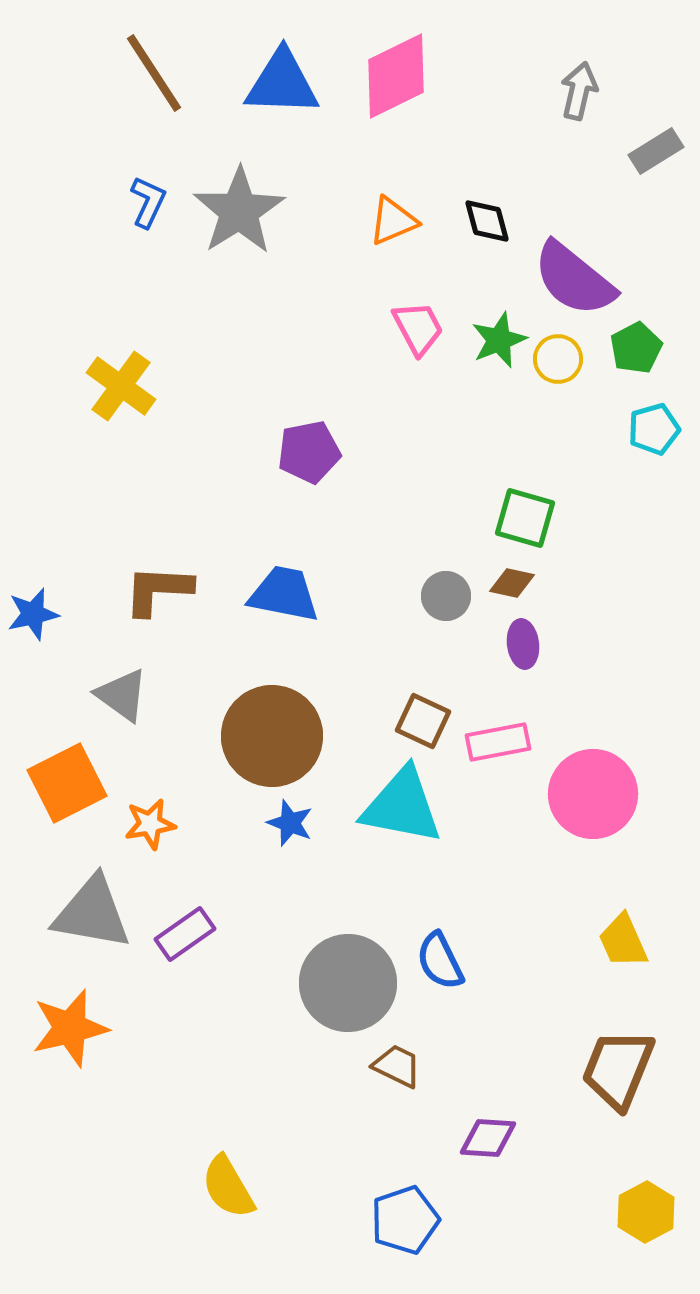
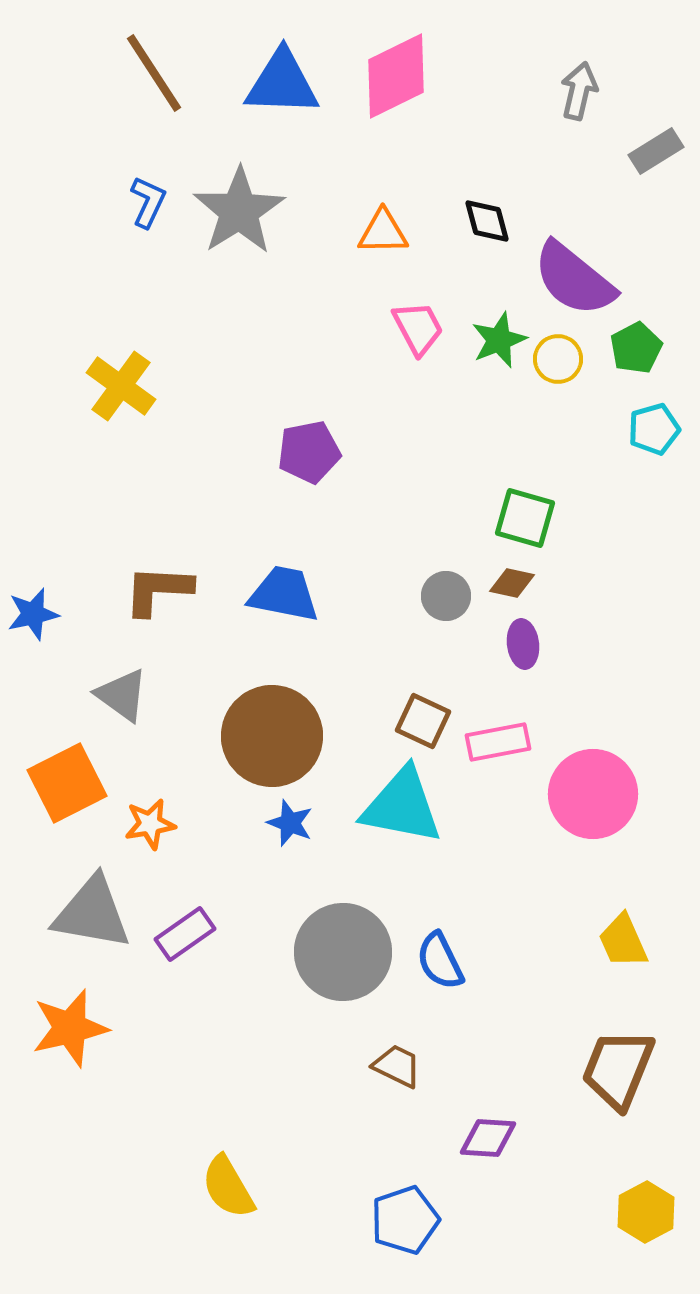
orange triangle at (393, 221): moved 10 px left, 11 px down; rotated 22 degrees clockwise
gray circle at (348, 983): moved 5 px left, 31 px up
